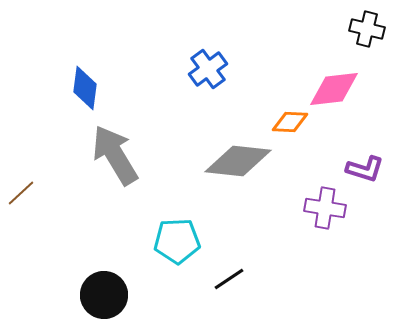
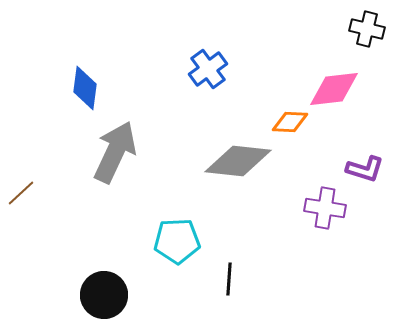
gray arrow: moved 3 px up; rotated 56 degrees clockwise
black line: rotated 52 degrees counterclockwise
